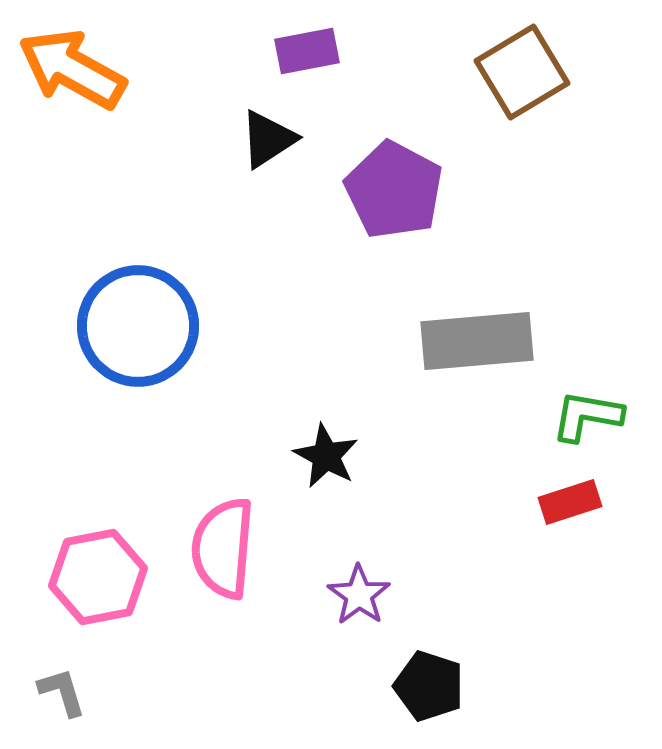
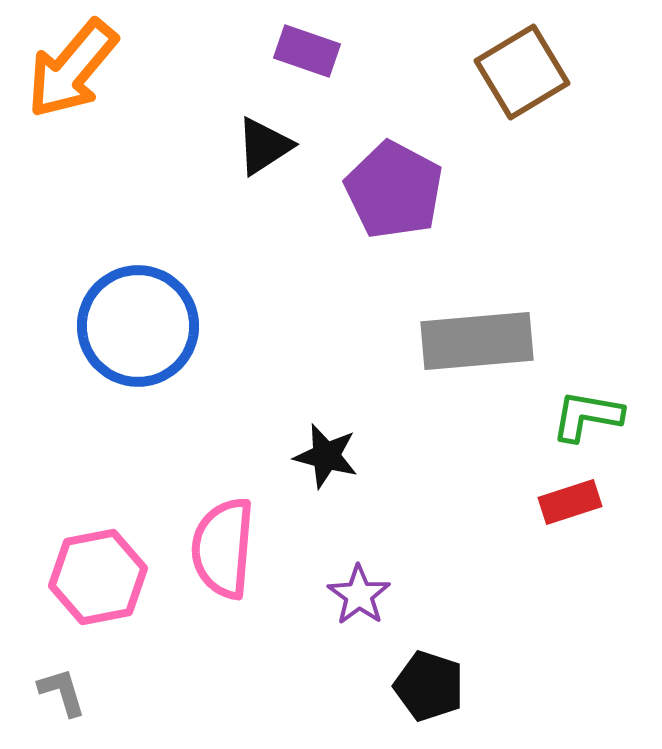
purple rectangle: rotated 30 degrees clockwise
orange arrow: rotated 79 degrees counterclockwise
black triangle: moved 4 px left, 7 px down
black star: rotated 14 degrees counterclockwise
